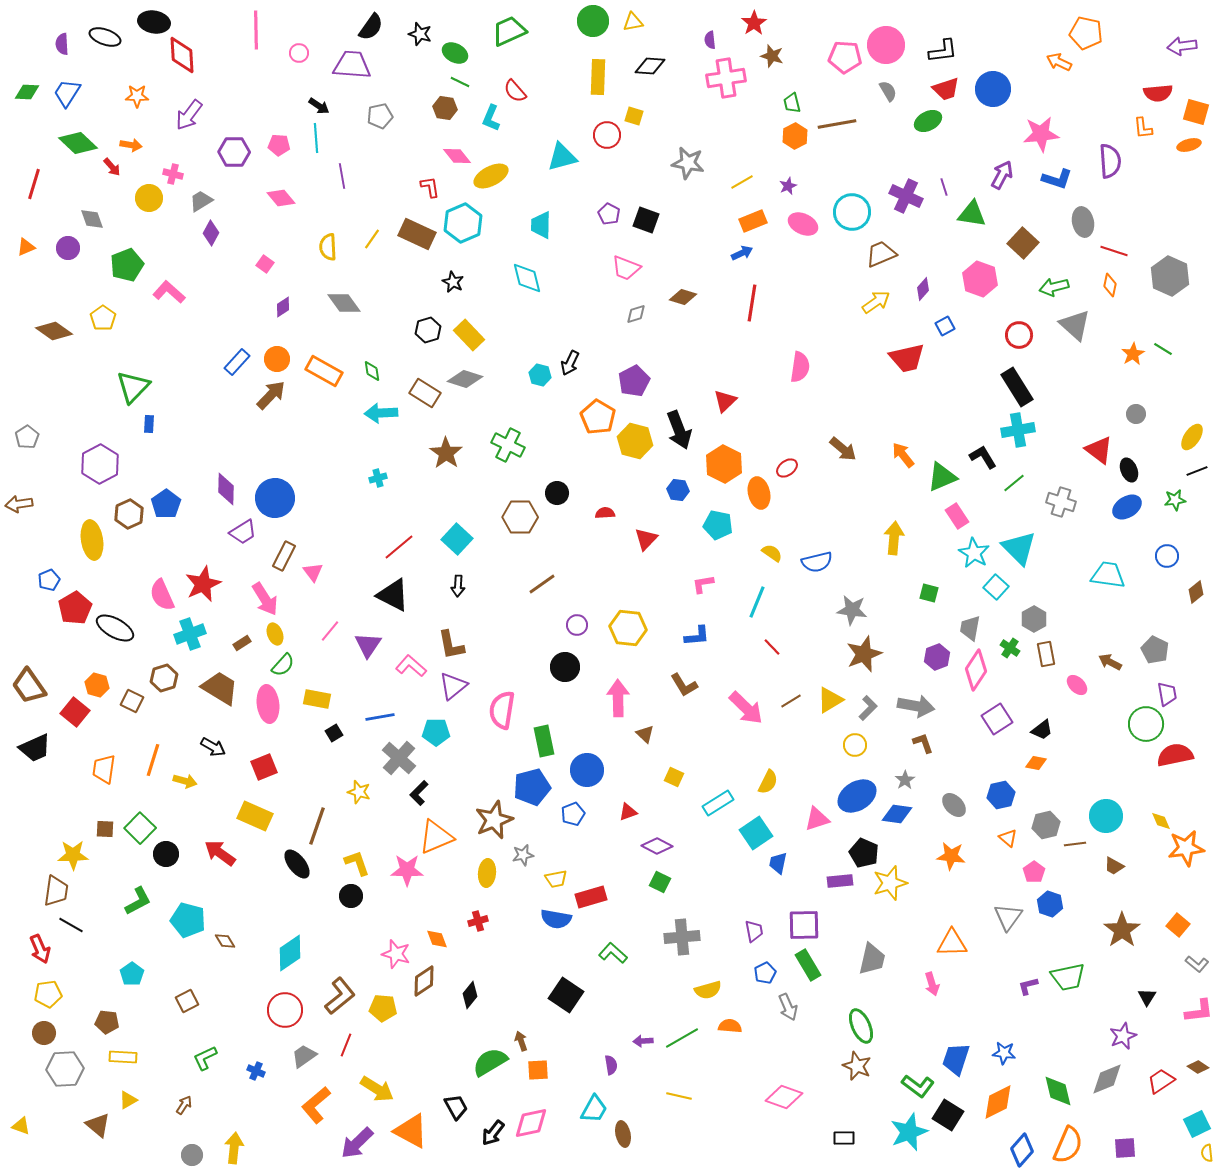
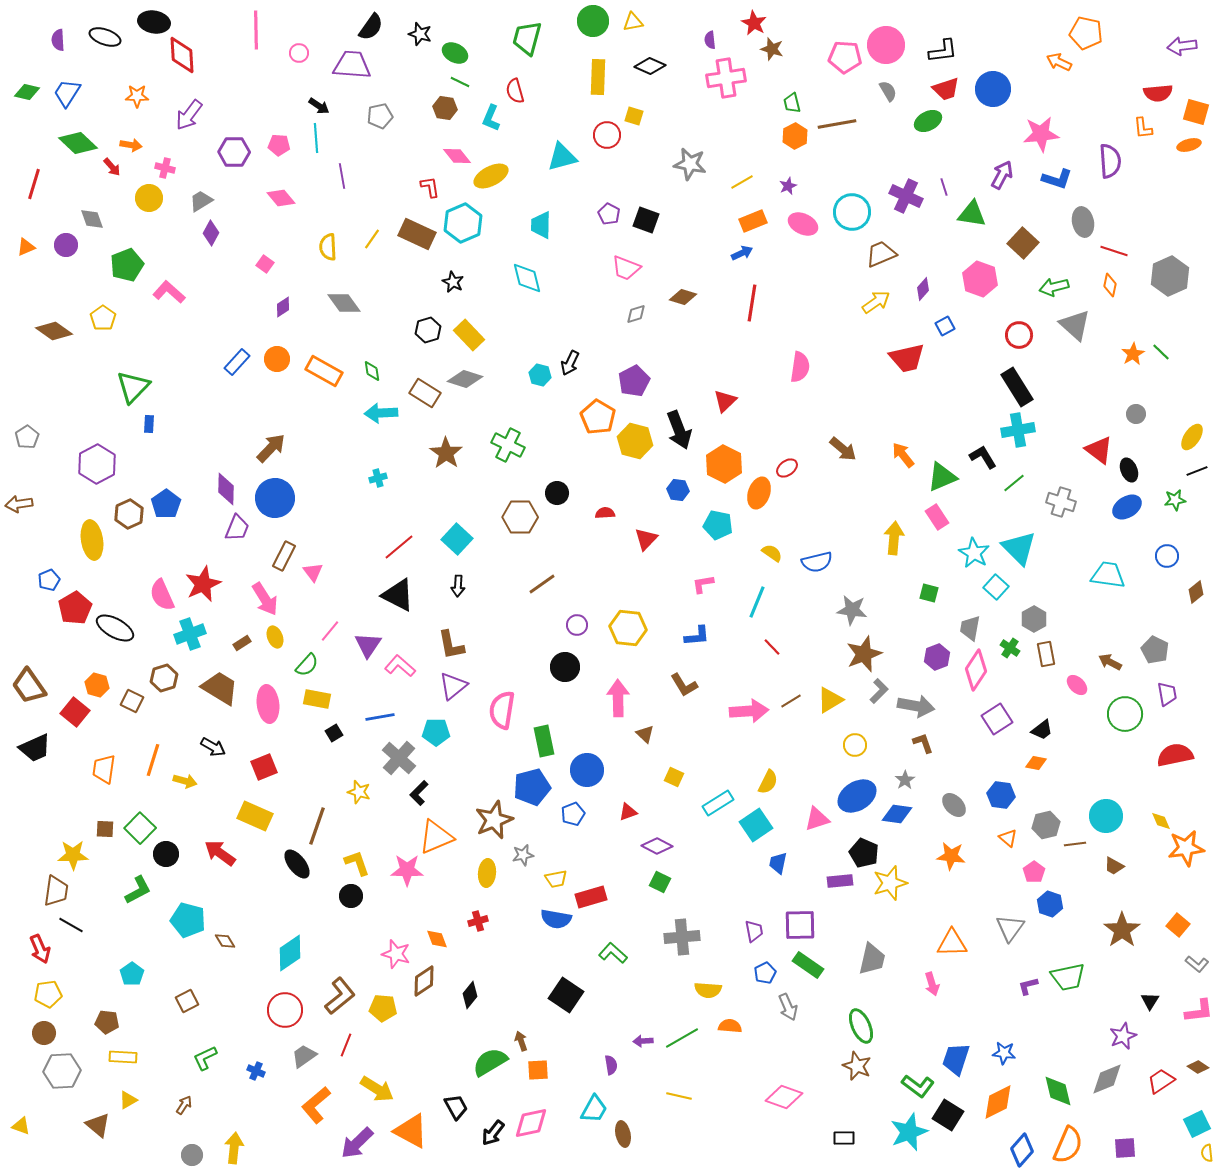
red star at (754, 23): rotated 10 degrees counterclockwise
green trapezoid at (509, 31): moved 18 px right, 7 px down; rotated 51 degrees counterclockwise
purple semicircle at (62, 44): moved 4 px left, 4 px up
brown star at (772, 56): moved 7 px up
black diamond at (650, 66): rotated 20 degrees clockwise
red semicircle at (515, 91): rotated 25 degrees clockwise
green diamond at (27, 92): rotated 10 degrees clockwise
gray star at (688, 163): moved 2 px right, 1 px down
pink cross at (173, 174): moved 8 px left, 6 px up
purple circle at (68, 248): moved 2 px left, 3 px up
gray hexagon at (1170, 276): rotated 12 degrees clockwise
green line at (1163, 349): moved 2 px left, 3 px down; rotated 12 degrees clockwise
brown arrow at (271, 395): moved 53 px down
purple hexagon at (100, 464): moved 3 px left
orange ellipse at (759, 493): rotated 32 degrees clockwise
pink rectangle at (957, 516): moved 20 px left, 1 px down
purple trapezoid at (243, 532): moved 6 px left, 4 px up; rotated 36 degrees counterclockwise
black triangle at (393, 595): moved 5 px right
yellow ellipse at (275, 634): moved 3 px down
green semicircle at (283, 665): moved 24 px right
pink L-shape at (411, 666): moved 11 px left
pink arrow at (746, 708): moved 3 px right, 3 px down; rotated 48 degrees counterclockwise
gray L-shape at (868, 708): moved 11 px right, 17 px up
green circle at (1146, 724): moved 21 px left, 10 px up
blue hexagon at (1001, 795): rotated 20 degrees clockwise
cyan square at (756, 833): moved 8 px up
green L-shape at (138, 901): moved 11 px up
gray triangle at (1008, 917): moved 2 px right, 11 px down
purple square at (804, 925): moved 4 px left
green rectangle at (808, 965): rotated 24 degrees counterclockwise
yellow semicircle at (708, 990): rotated 20 degrees clockwise
black triangle at (1147, 997): moved 3 px right, 4 px down
gray hexagon at (65, 1069): moved 3 px left, 2 px down
